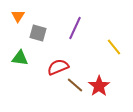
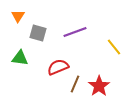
purple line: moved 4 px down; rotated 45 degrees clockwise
brown line: moved 1 px up; rotated 72 degrees clockwise
